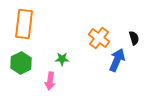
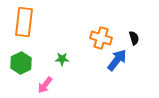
orange rectangle: moved 2 px up
orange cross: moved 2 px right; rotated 20 degrees counterclockwise
blue arrow: rotated 15 degrees clockwise
pink arrow: moved 5 px left, 4 px down; rotated 30 degrees clockwise
